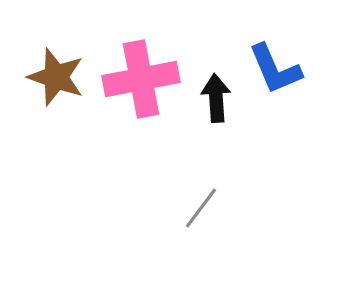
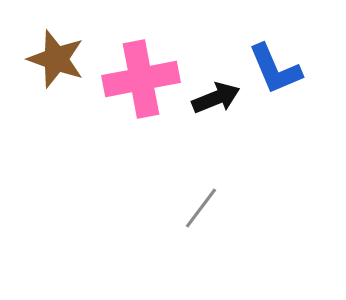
brown star: moved 18 px up
black arrow: rotated 72 degrees clockwise
